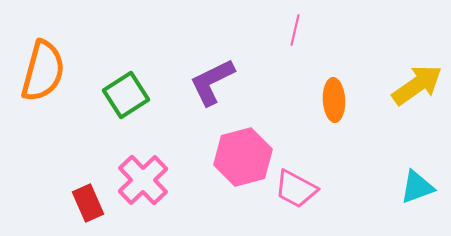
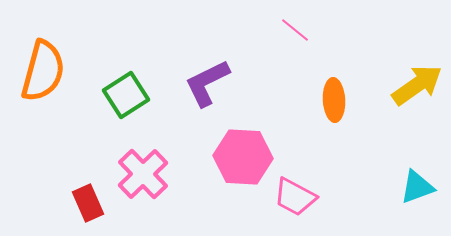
pink line: rotated 64 degrees counterclockwise
purple L-shape: moved 5 px left, 1 px down
pink hexagon: rotated 18 degrees clockwise
pink cross: moved 6 px up
pink trapezoid: moved 1 px left, 8 px down
